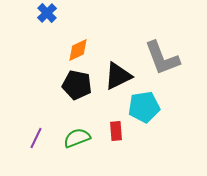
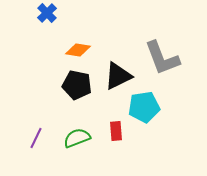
orange diamond: rotated 35 degrees clockwise
